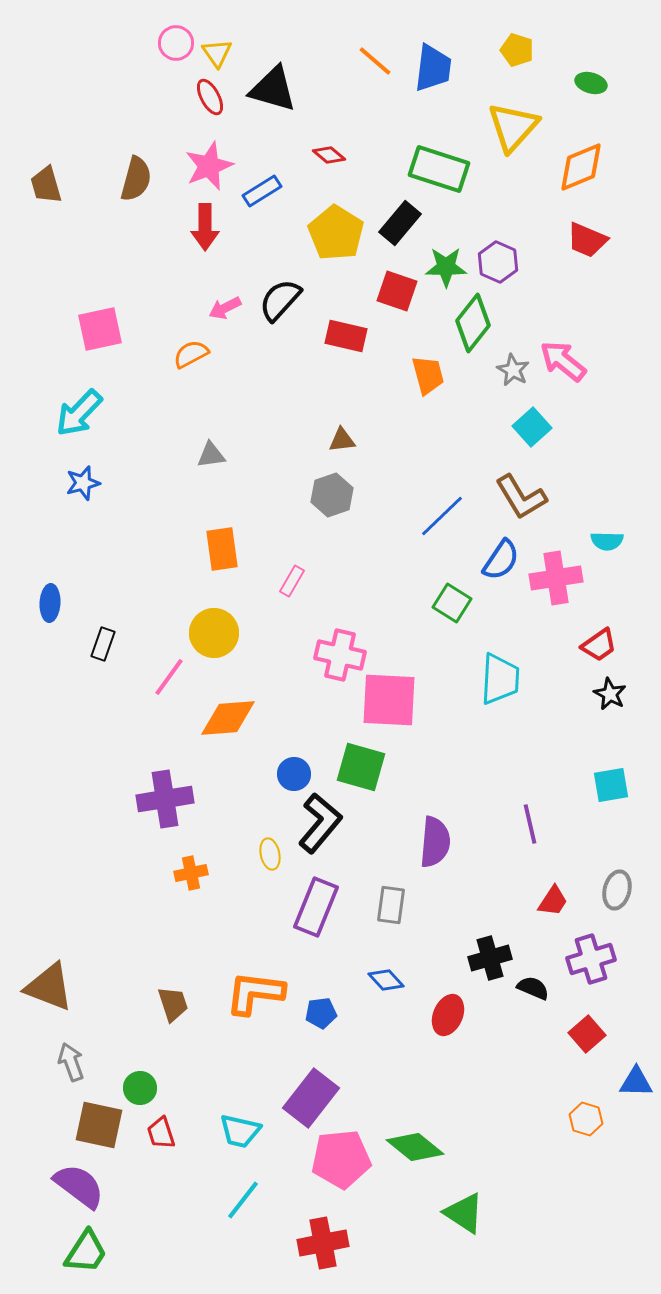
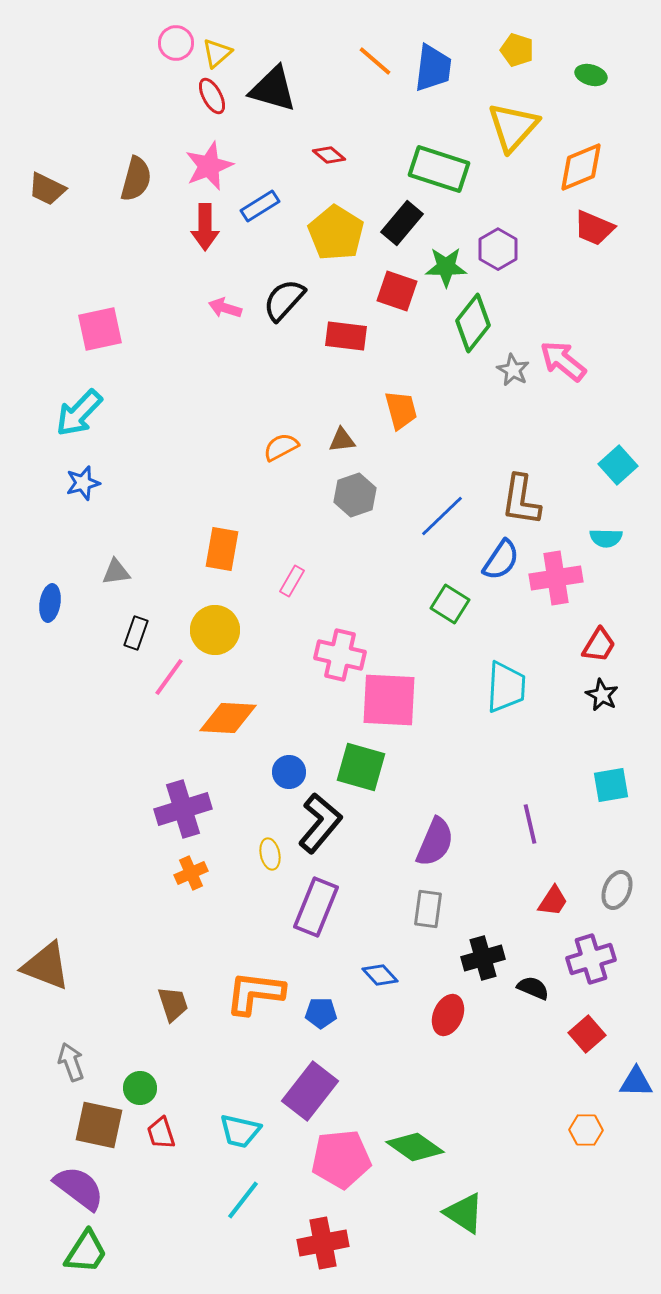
yellow triangle at (217, 53): rotated 24 degrees clockwise
green ellipse at (591, 83): moved 8 px up
red ellipse at (210, 97): moved 2 px right, 1 px up
brown trapezoid at (46, 185): moved 1 px right, 4 px down; rotated 48 degrees counterclockwise
blue rectangle at (262, 191): moved 2 px left, 15 px down
black rectangle at (400, 223): moved 2 px right
red trapezoid at (587, 240): moved 7 px right, 12 px up
purple hexagon at (498, 262): moved 13 px up; rotated 6 degrees clockwise
black semicircle at (280, 300): moved 4 px right
pink arrow at (225, 308): rotated 44 degrees clockwise
red rectangle at (346, 336): rotated 6 degrees counterclockwise
orange semicircle at (191, 354): moved 90 px right, 93 px down
orange trapezoid at (428, 375): moved 27 px left, 35 px down
cyan square at (532, 427): moved 86 px right, 38 px down
gray triangle at (211, 455): moved 95 px left, 117 px down
gray hexagon at (332, 495): moved 23 px right
brown L-shape at (521, 497): moved 3 px down; rotated 40 degrees clockwise
cyan semicircle at (607, 541): moved 1 px left, 3 px up
orange rectangle at (222, 549): rotated 18 degrees clockwise
blue ellipse at (50, 603): rotated 6 degrees clockwise
green square at (452, 603): moved 2 px left, 1 px down
yellow circle at (214, 633): moved 1 px right, 3 px up
black rectangle at (103, 644): moved 33 px right, 11 px up
red trapezoid at (599, 645): rotated 24 degrees counterclockwise
cyan trapezoid at (500, 679): moved 6 px right, 8 px down
black star at (610, 694): moved 8 px left, 1 px down
orange diamond at (228, 718): rotated 8 degrees clockwise
blue circle at (294, 774): moved 5 px left, 2 px up
purple cross at (165, 799): moved 18 px right, 10 px down; rotated 8 degrees counterclockwise
purple semicircle at (435, 842): rotated 18 degrees clockwise
orange cross at (191, 873): rotated 12 degrees counterclockwise
gray ellipse at (617, 890): rotated 9 degrees clockwise
gray rectangle at (391, 905): moved 37 px right, 4 px down
black cross at (490, 958): moved 7 px left
blue diamond at (386, 980): moved 6 px left, 5 px up
brown triangle at (49, 987): moved 3 px left, 21 px up
blue pentagon at (321, 1013): rotated 8 degrees clockwise
purple rectangle at (311, 1098): moved 1 px left, 7 px up
orange hexagon at (586, 1119): moved 11 px down; rotated 16 degrees counterclockwise
green diamond at (415, 1147): rotated 4 degrees counterclockwise
purple semicircle at (79, 1186): moved 2 px down
